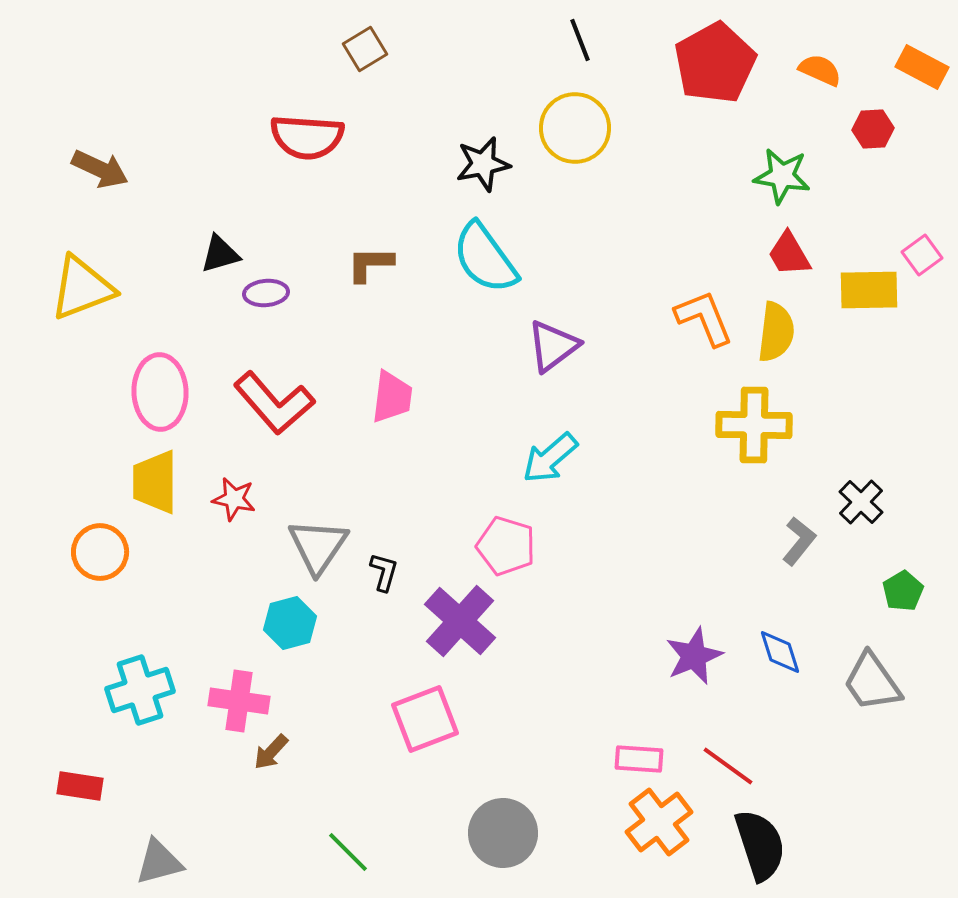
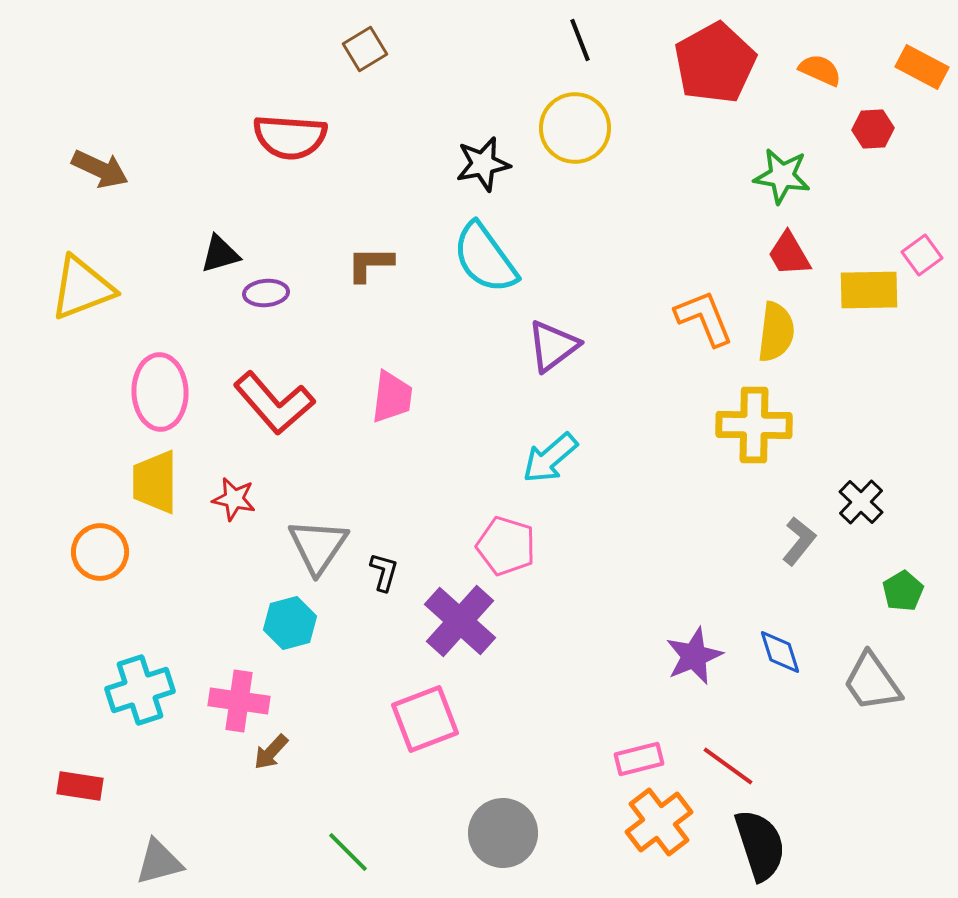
red semicircle at (307, 137): moved 17 px left
pink rectangle at (639, 759): rotated 18 degrees counterclockwise
